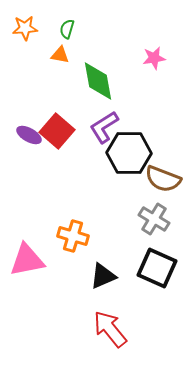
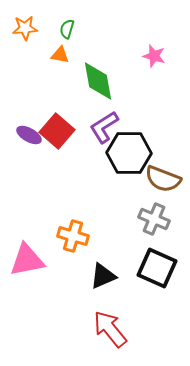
pink star: moved 2 px up; rotated 25 degrees clockwise
gray cross: rotated 8 degrees counterclockwise
